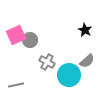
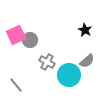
gray line: rotated 63 degrees clockwise
